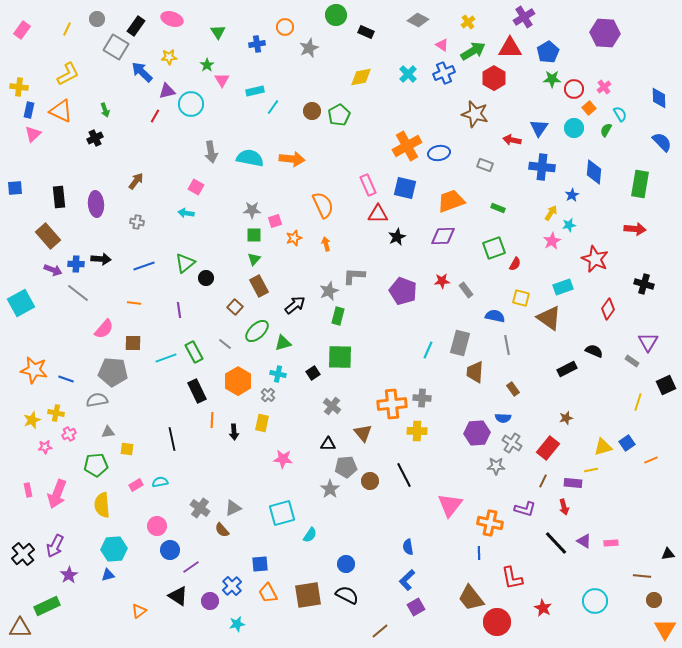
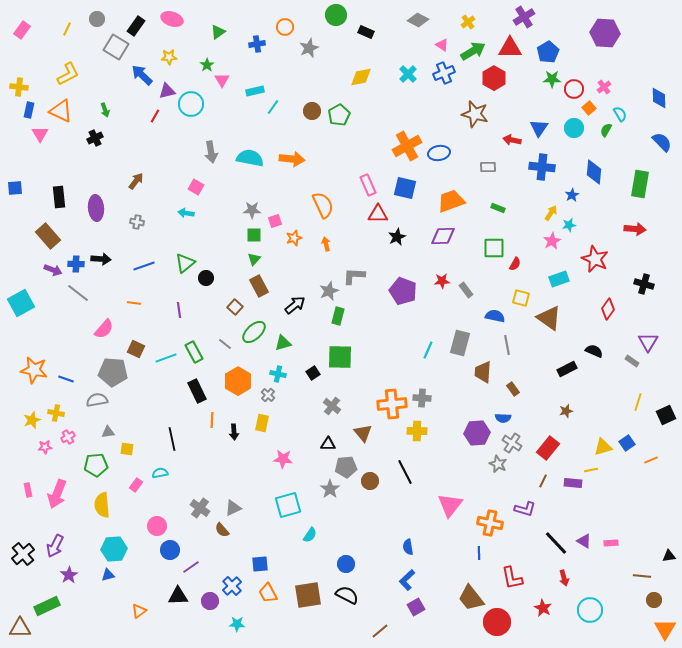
green triangle at (218, 32): rotated 28 degrees clockwise
blue arrow at (142, 72): moved 3 px down
pink triangle at (33, 134): moved 7 px right; rotated 18 degrees counterclockwise
gray rectangle at (485, 165): moved 3 px right, 2 px down; rotated 21 degrees counterclockwise
purple ellipse at (96, 204): moved 4 px down
green square at (494, 248): rotated 20 degrees clockwise
cyan rectangle at (563, 287): moved 4 px left, 8 px up
green ellipse at (257, 331): moved 3 px left, 1 px down
brown square at (133, 343): moved 3 px right, 6 px down; rotated 24 degrees clockwise
brown trapezoid at (475, 372): moved 8 px right
black square at (666, 385): moved 30 px down
brown star at (566, 418): moved 7 px up
pink cross at (69, 434): moved 1 px left, 3 px down
gray star at (496, 466): moved 2 px right, 2 px up; rotated 24 degrees clockwise
black line at (404, 475): moved 1 px right, 3 px up
cyan semicircle at (160, 482): moved 9 px up
pink rectangle at (136, 485): rotated 24 degrees counterclockwise
red arrow at (564, 507): moved 71 px down
cyan square at (282, 513): moved 6 px right, 8 px up
black triangle at (668, 554): moved 1 px right, 2 px down
black triangle at (178, 596): rotated 35 degrees counterclockwise
cyan circle at (595, 601): moved 5 px left, 9 px down
cyan star at (237, 624): rotated 14 degrees clockwise
